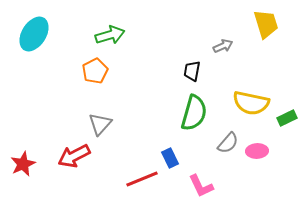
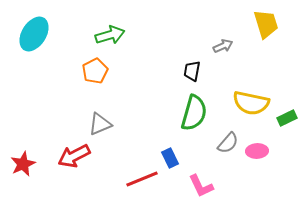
gray triangle: rotated 25 degrees clockwise
